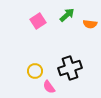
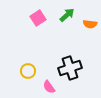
pink square: moved 3 px up
yellow circle: moved 7 px left
